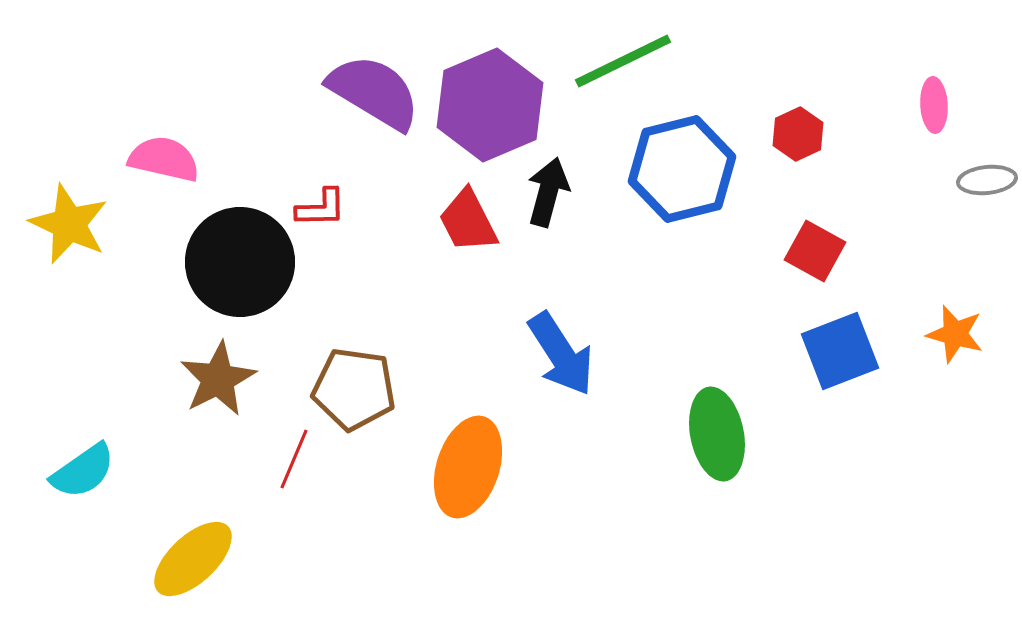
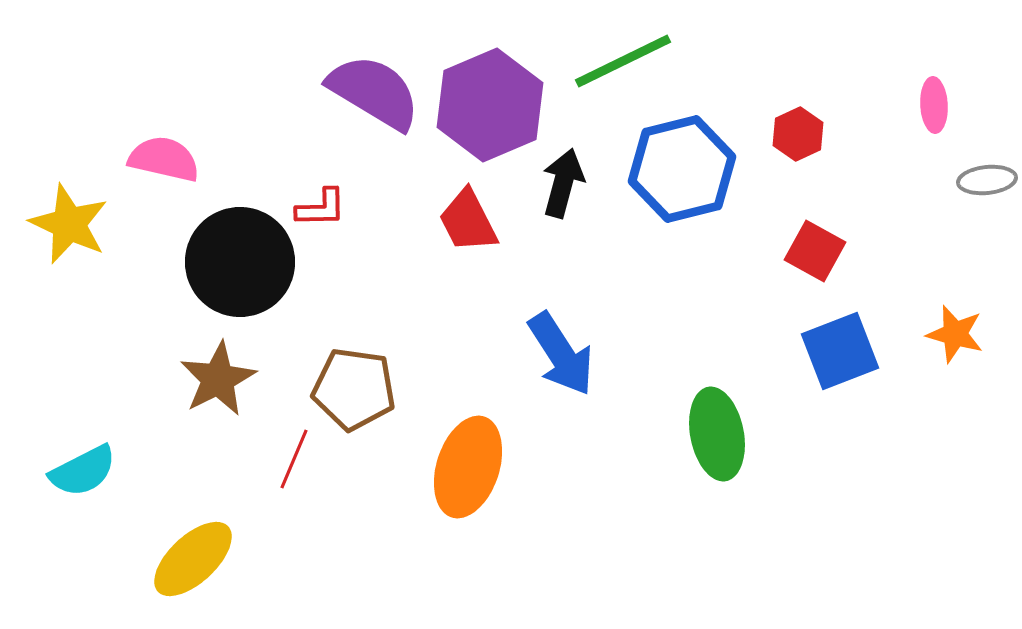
black arrow: moved 15 px right, 9 px up
cyan semicircle: rotated 8 degrees clockwise
